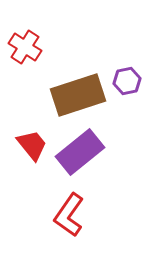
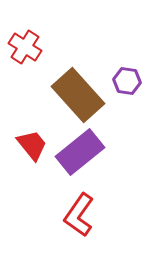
purple hexagon: rotated 20 degrees clockwise
brown rectangle: rotated 66 degrees clockwise
red L-shape: moved 10 px right
